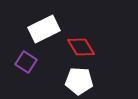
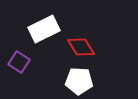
purple square: moved 7 px left
